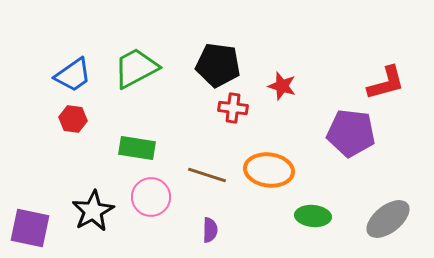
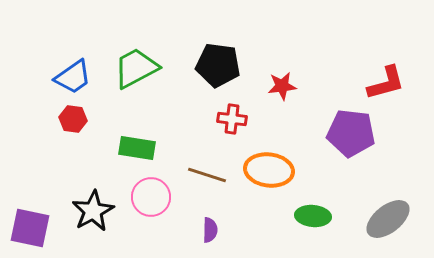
blue trapezoid: moved 2 px down
red star: rotated 24 degrees counterclockwise
red cross: moved 1 px left, 11 px down
